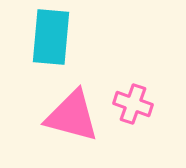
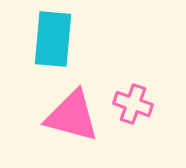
cyan rectangle: moved 2 px right, 2 px down
